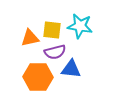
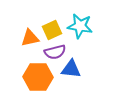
yellow square: rotated 30 degrees counterclockwise
